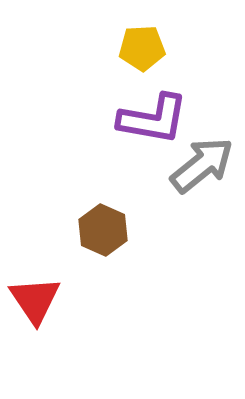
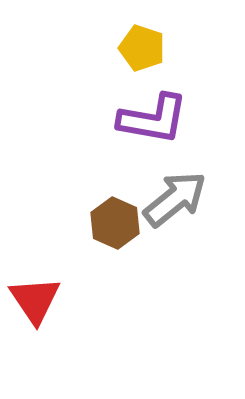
yellow pentagon: rotated 21 degrees clockwise
gray arrow: moved 27 px left, 34 px down
brown hexagon: moved 12 px right, 7 px up
